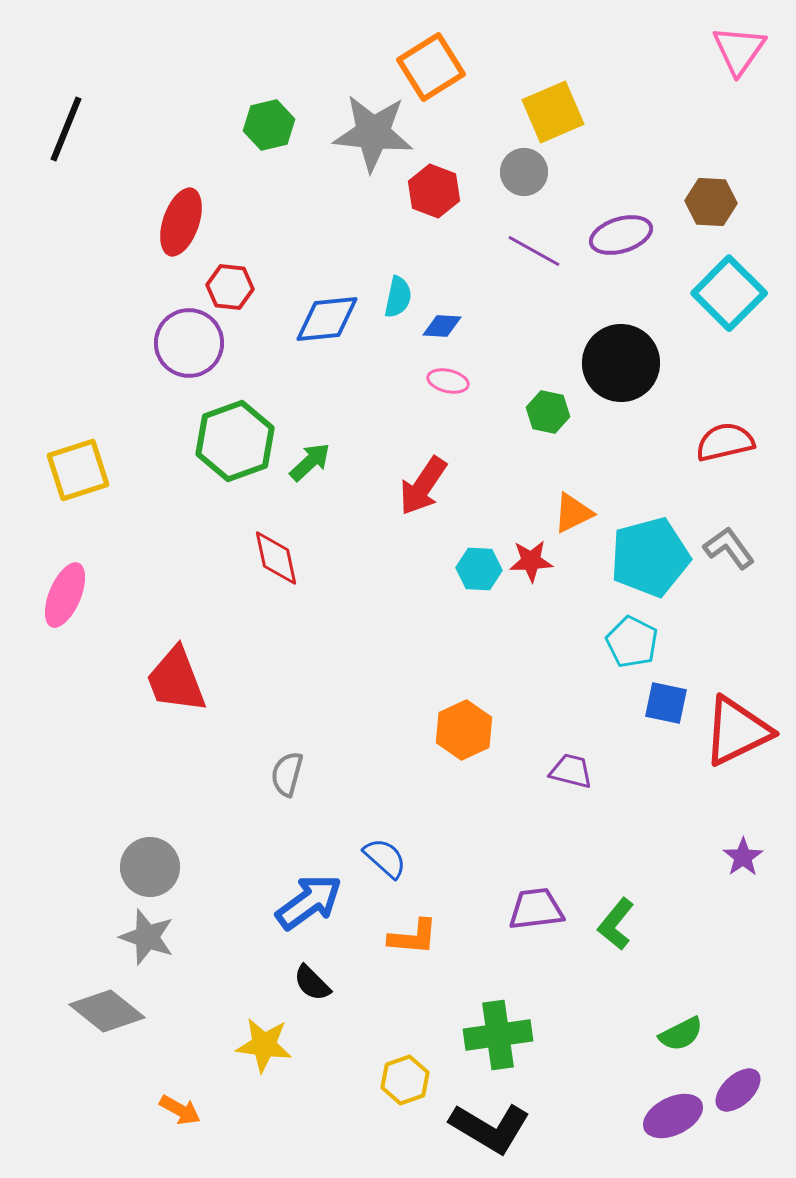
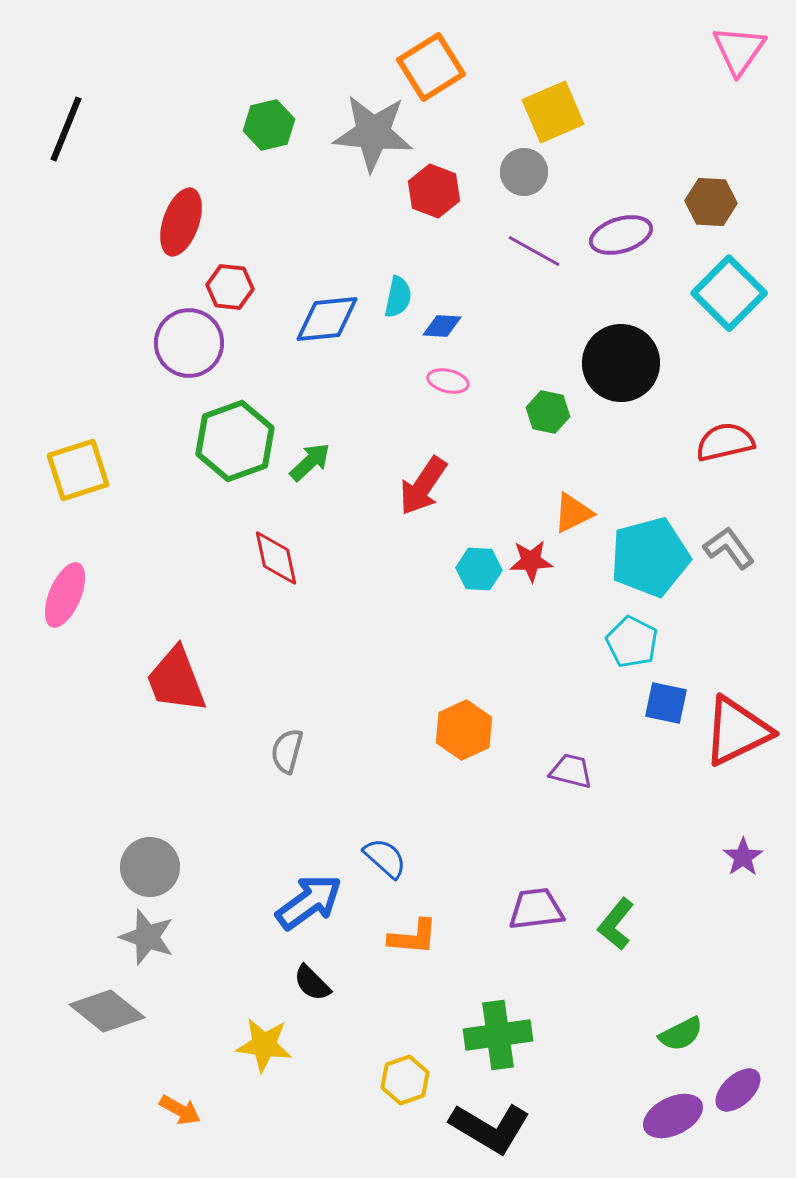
gray semicircle at (287, 774): moved 23 px up
